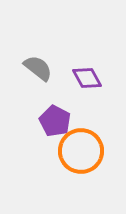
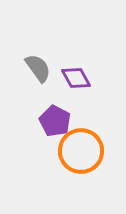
gray semicircle: rotated 16 degrees clockwise
purple diamond: moved 11 px left
